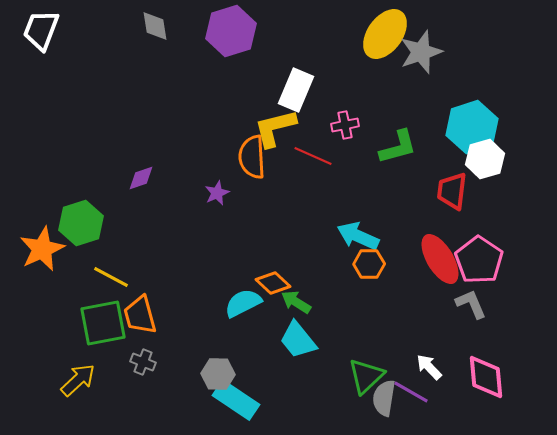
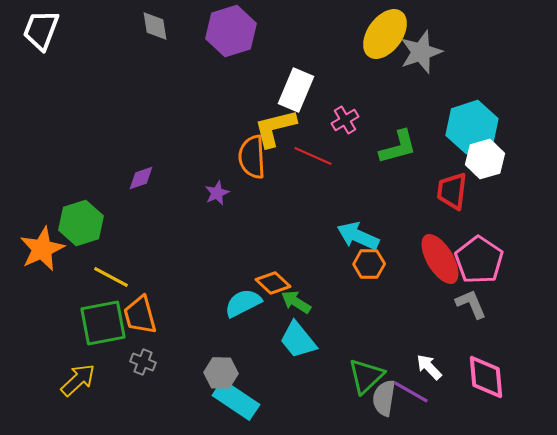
pink cross: moved 5 px up; rotated 20 degrees counterclockwise
gray hexagon: moved 3 px right, 1 px up
